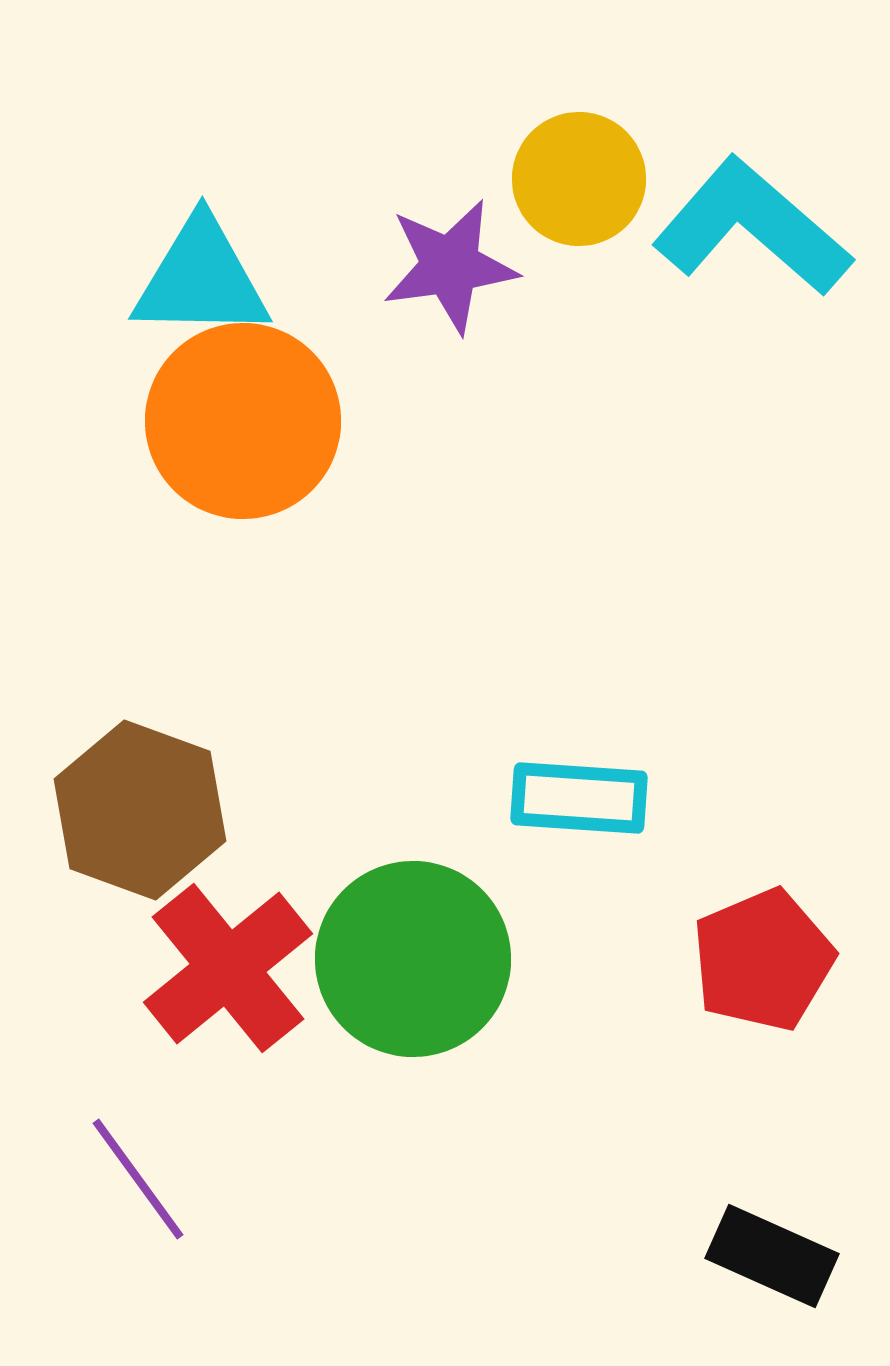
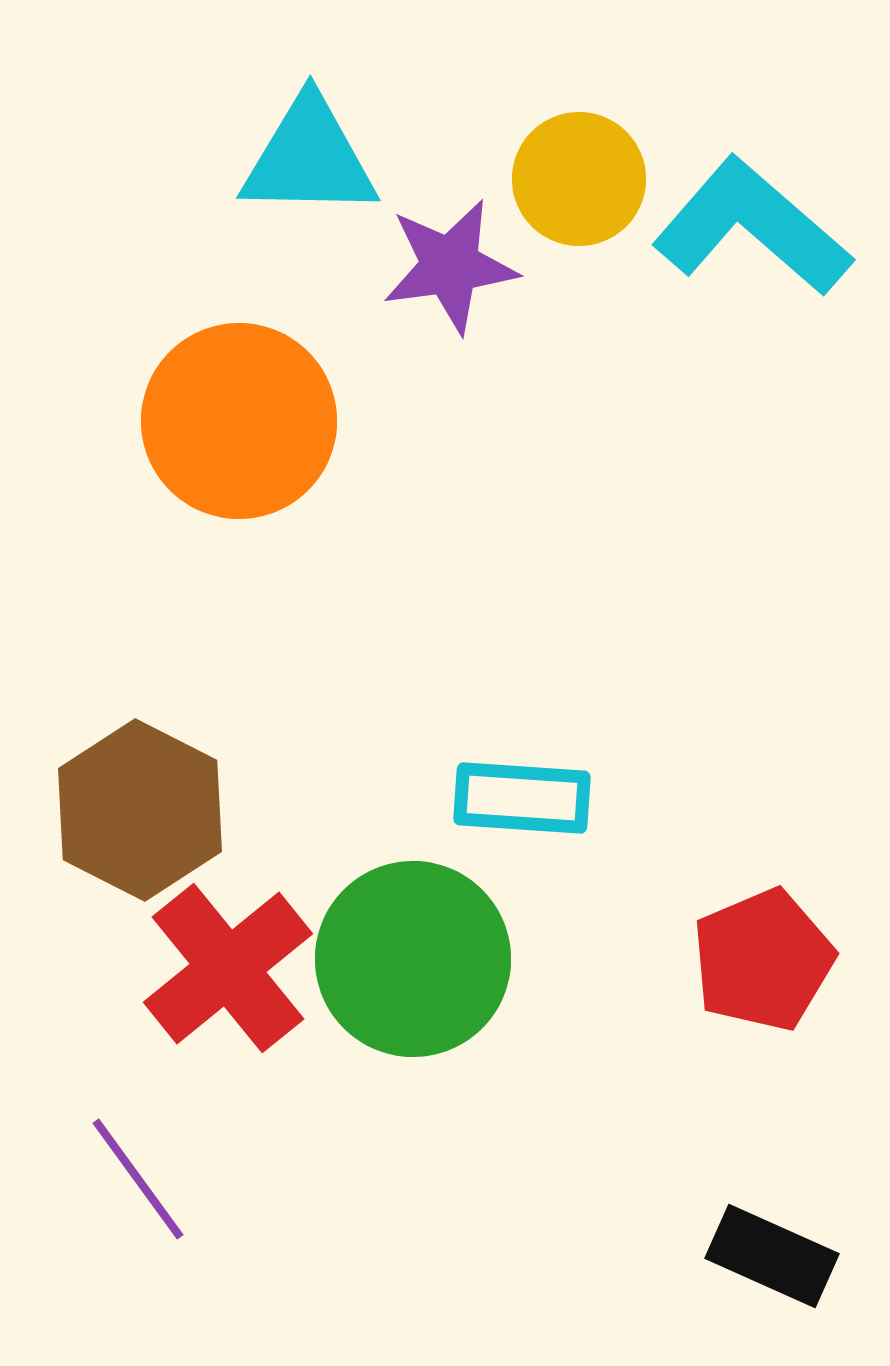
cyan triangle: moved 108 px right, 121 px up
orange circle: moved 4 px left
cyan rectangle: moved 57 px left
brown hexagon: rotated 7 degrees clockwise
